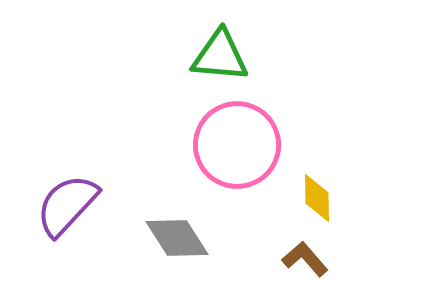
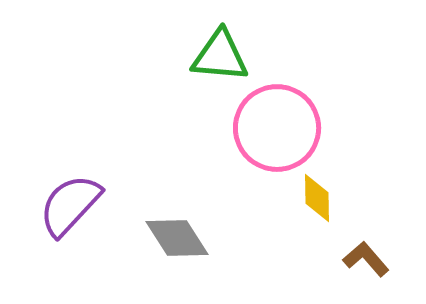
pink circle: moved 40 px right, 17 px up
purple semicircle: moved 3 px right
brown L-shape: moved 61 px right
